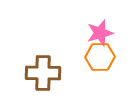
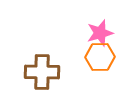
brown cross: moved 1 px left, 1 px up
